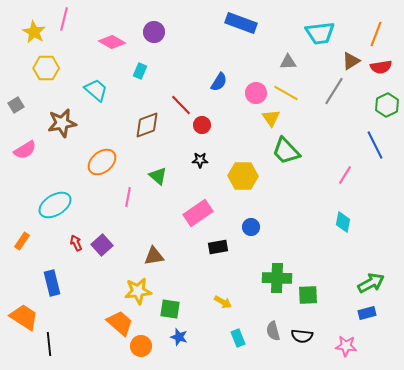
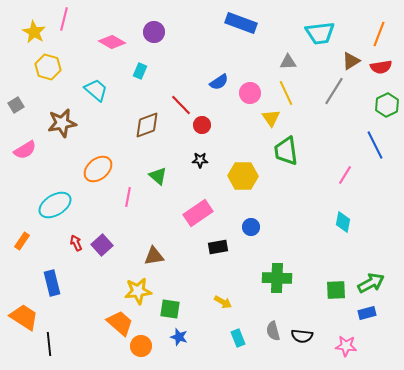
orange line at (376, 34): moved 3 px right
yellow hexagon at (46, 68): moved 2 px right, 1 px up; rotated 15 degrees clockwise
blue semicircle at (219, 82): rotated 24 degrees clockwise
pink circle at (256, 93): moved 6 px left
yellow line at (286, 93): rotated 35 degrees clockwise
green trapezoid at (286, 151): rotated 36 degrees clockwise
orange ellipse at (102, 162): moved 4 px left, 7 px down
green square at (308, 295): moved 28 px right, 5 px up
